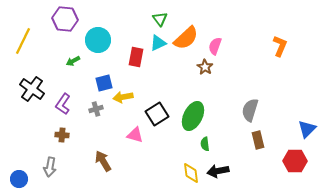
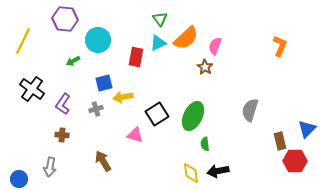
brown rectangle: moved 22 px right, 1 px down
